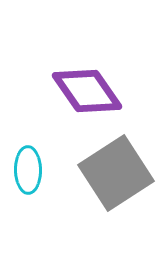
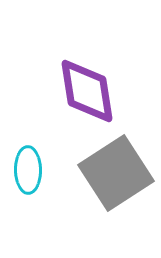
purple diamond: rotated 26 degrees clockwise
